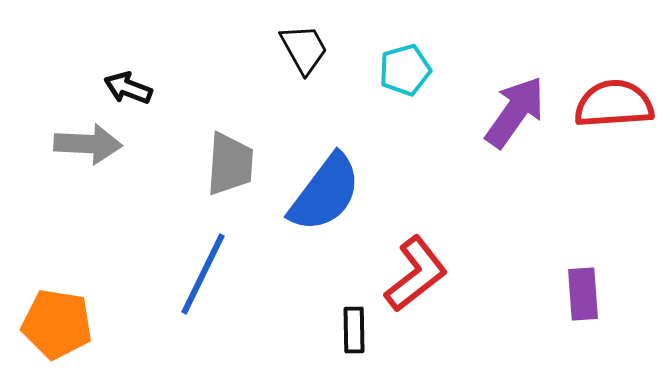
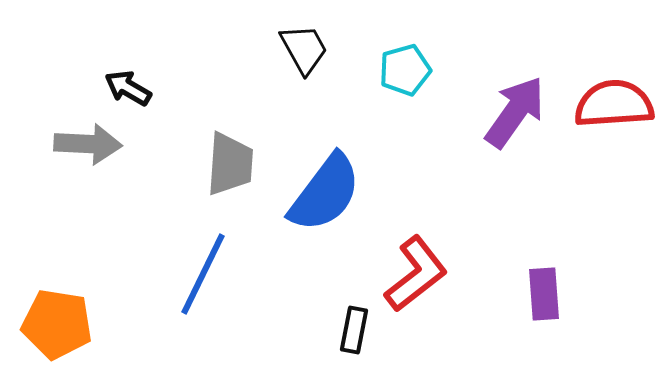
black arrow: rotated 9 degrees clockwise
purple rectangle: moved 39 px left
black rectangle: rotated 12 degrees clockwise
